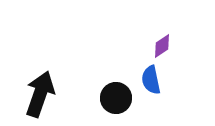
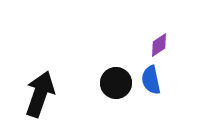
purple diamond: moved 3 px left, 1 px up
black circle: moved 15 px up
